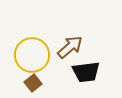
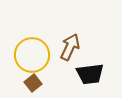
brown arrow: rotated 24 degrees counterclockwise
black trapezoid: moved 4 px right, 2 px down
